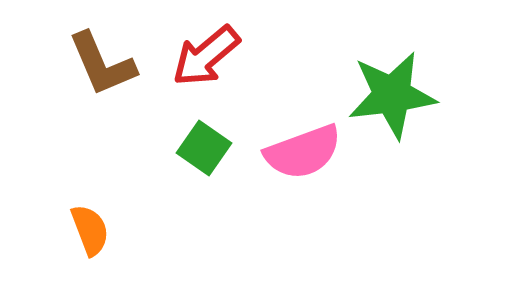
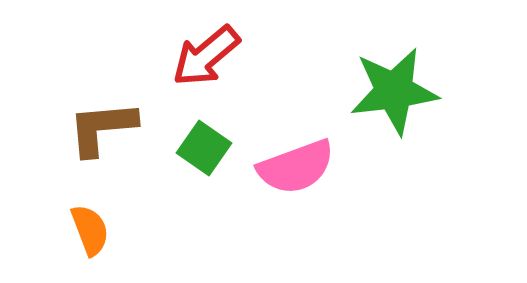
brown L-shape: moved 64 px down; rotated 108 degrees clockwise
green star: moved 2 px right, 4 px up
pink semicircle: moved 7 px left, 15 px down
